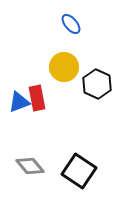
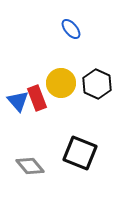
blue ellipse: moved 5 px down
yellow circle: moved 3 px left, 16 px down
red rectangle: rotated 10 degrees counterclockwise
blue triangle: moved 1 px left, 1 px up; rotated 50 degrees counterclockwise
black square: moved 1 px right, 18 px up; rotated 12 degrees counterclockwise
